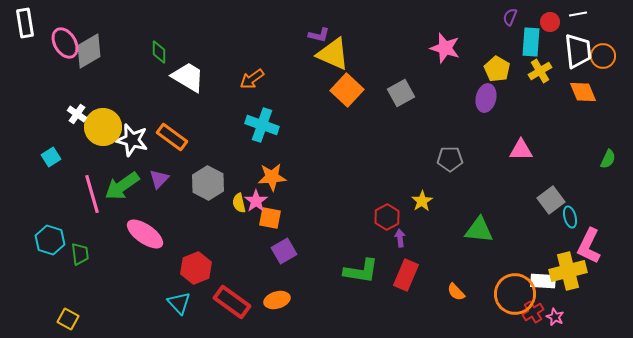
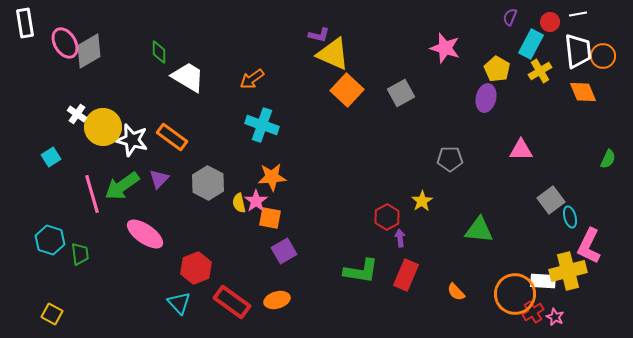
cyan rectangle at (531, 42): moved 2 px down; rotated 24 degrees clockwise
yellow square at (68, 319): moved 16 px left, 5 px up
